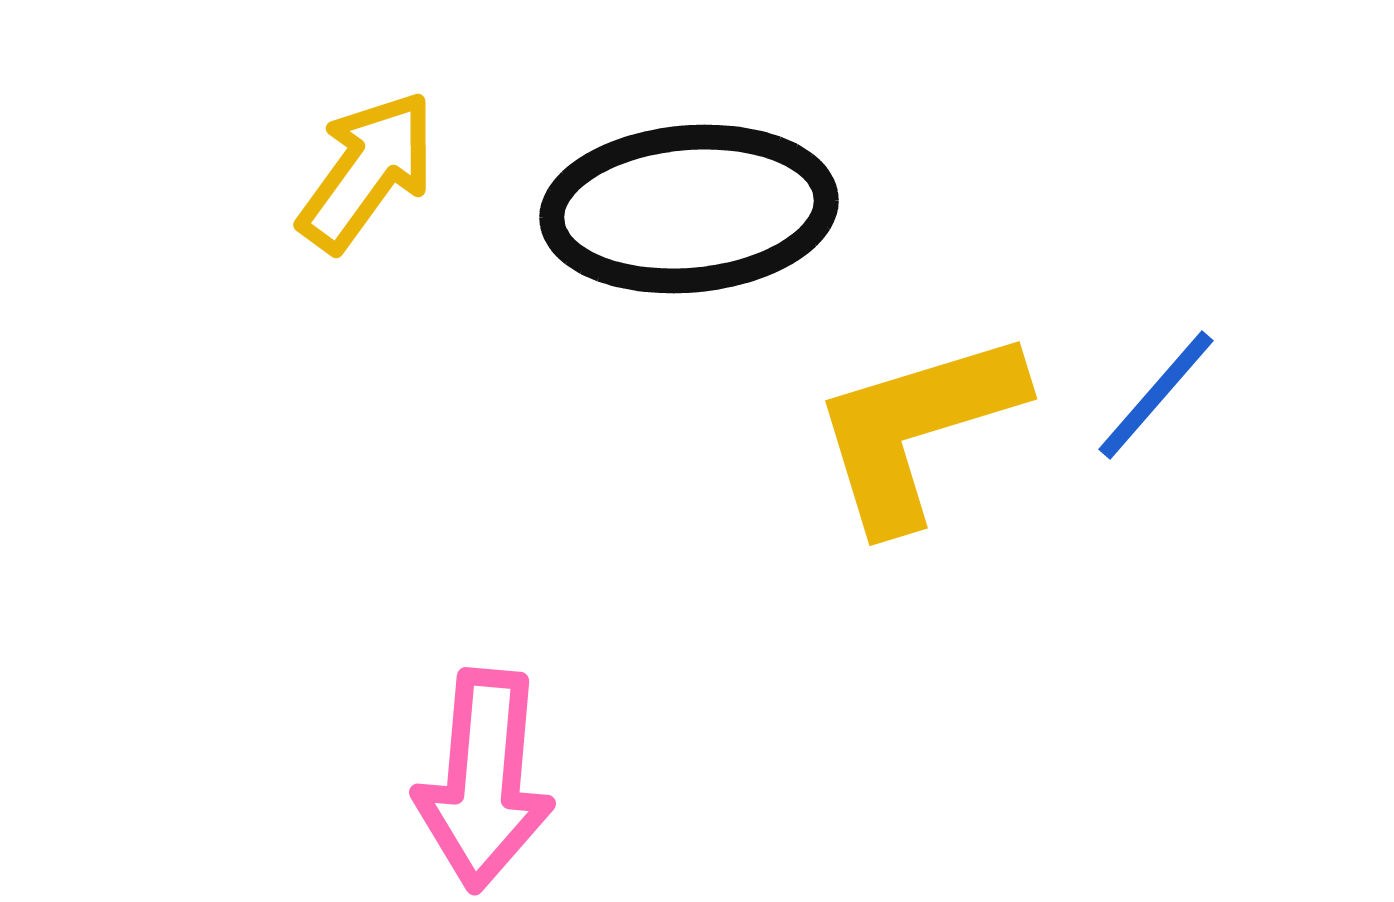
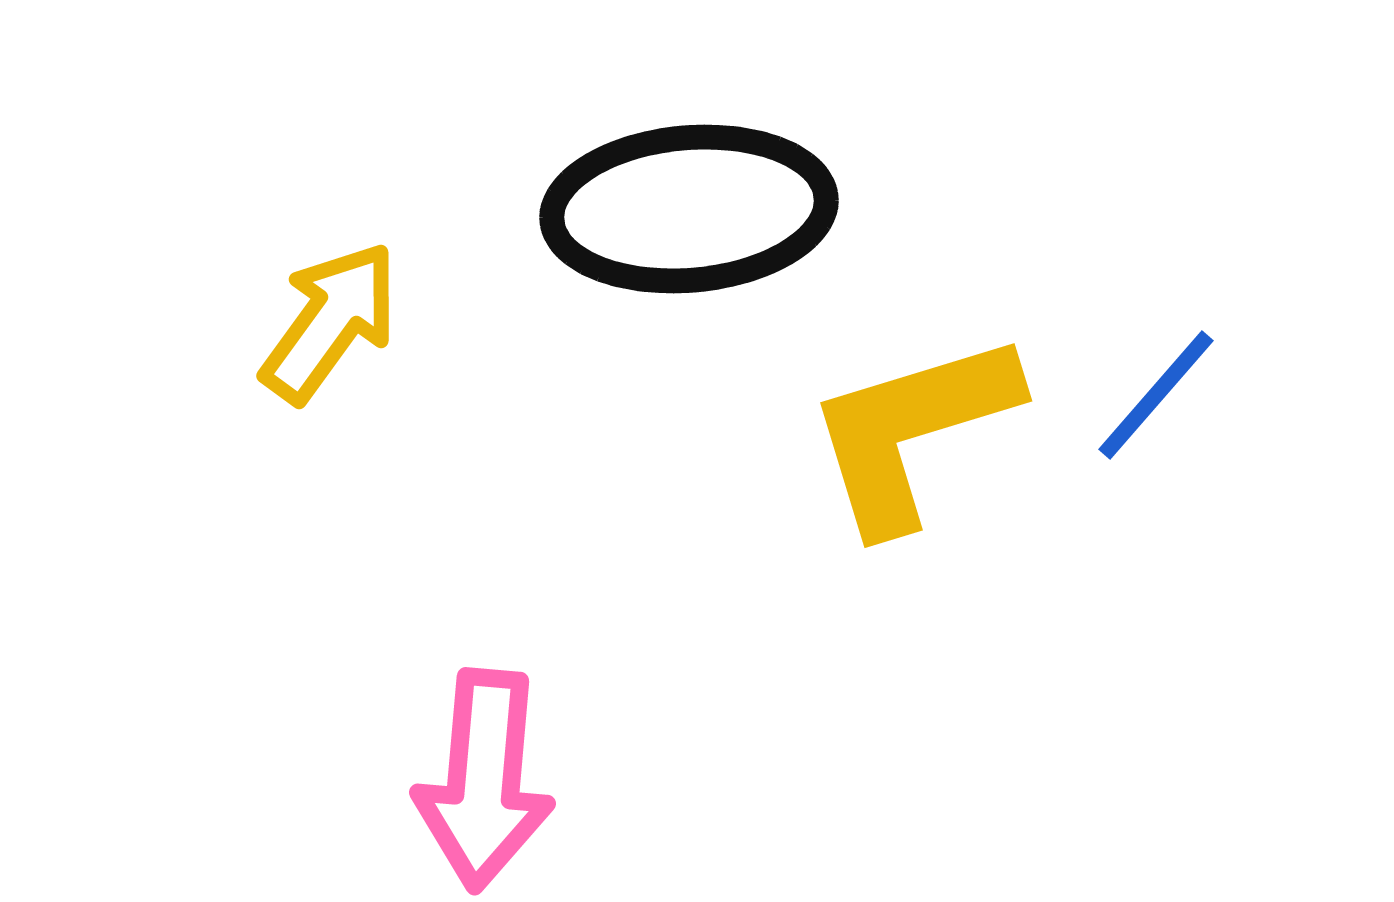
yellow arrow: moved 37 px left, 151 px down
yellow L-shape: moved 5 px left, 2 px down
